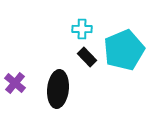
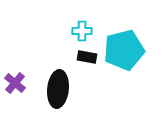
cyan cross: moved 2 px down
cyan pentagon: rotated 9 degrees clockwise
black rectangle: rotated 36 degrees counterclockwise
